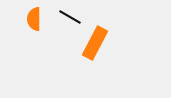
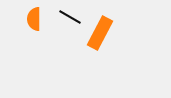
orange rectangle: moved 5 px right, 10 px up
